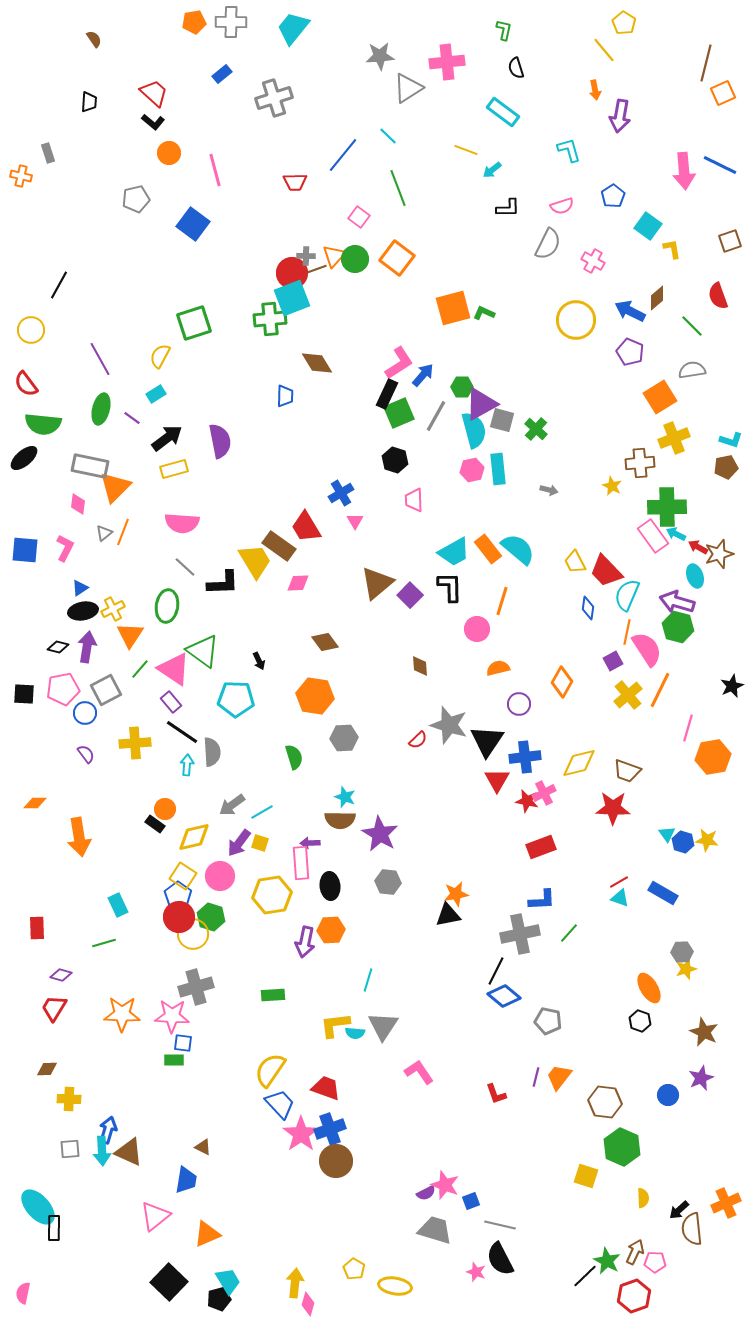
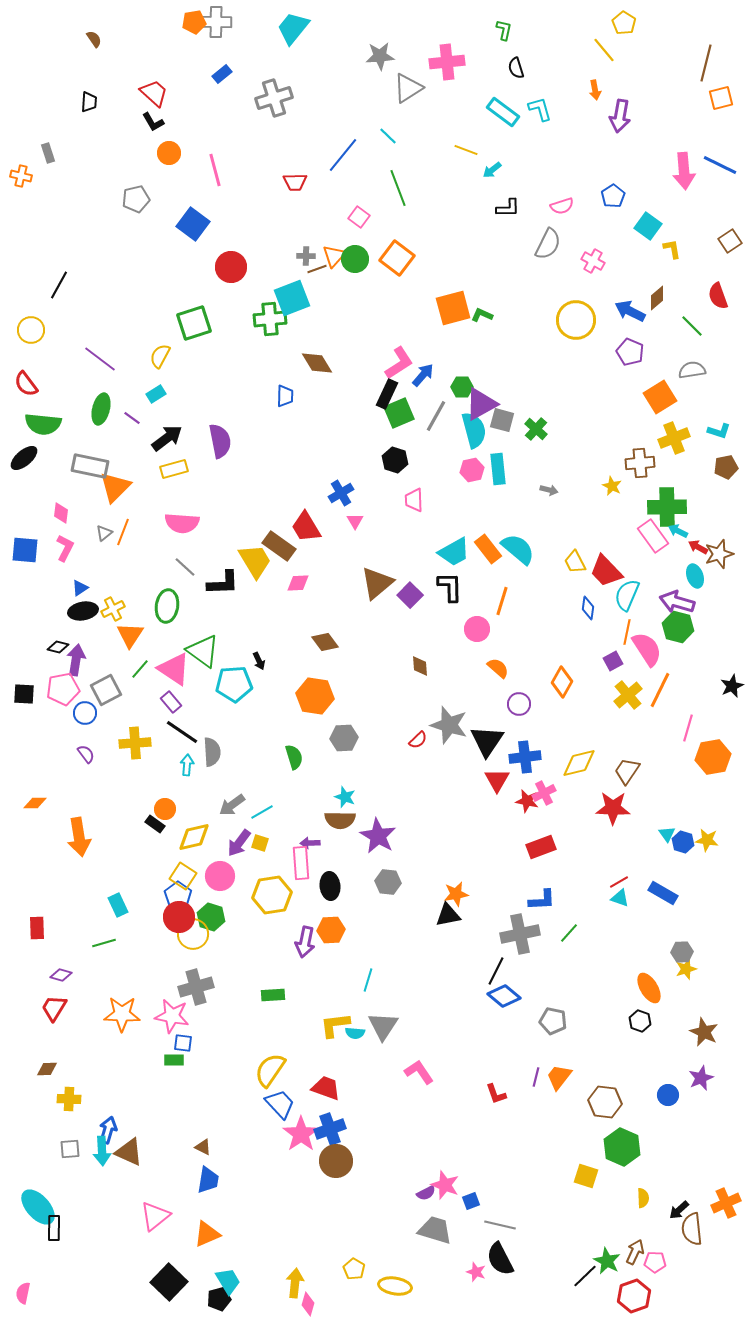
gray cross at (231, 22): moved 15 px left
orange square at (723, 93): moved 2 px left, 5 px down; rotated 10 degrees clockwise
black L-shape at (153, 122): rotated 20 degrees clockwise
cyan L-shape at (569, 150): moved 29 px left, 41 px up
brown square at (730, 241): rotated 15 degrees counterclockwise
red circle at (292, 273): moved 61 px left, 6 px up
green L-shape at (484, 313): moved 2 px left, 2 px down
purple line at (100, 359): rotated 24 degrees counterclockwise
cyan L-shape at (731, 440): moved 12 px left, 9 px up
pink diamond at (78, 504): moved 17 px left, 9 px down
cyan arrow at (676, 534): moved 2 px right, 3 px up
purple arrow at (87, 647): moved 11 px left, 13 px down
orange semicircle at (498, 668): rotated 55 degrees clockwise
cyan pentagon at (236, 699): moved 2 px left, 15 px up; rotated 6 degrees counterclockwise
brown trapezoid at (627, 771): rotated 104 degrees clockwise
purple star at (380, 834): moved 2 px left, 2 px down
pink star at (172, 1016): rotated 8 degrees clockwise
gray pentagon at (548, 1021): moved 5 px right
blue trapezoid at (186, 1180): moved 22 px right
